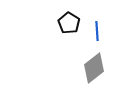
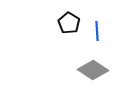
gray diamond: moved 1 px left, 2 px down; rotated 72 degrees clockwise
